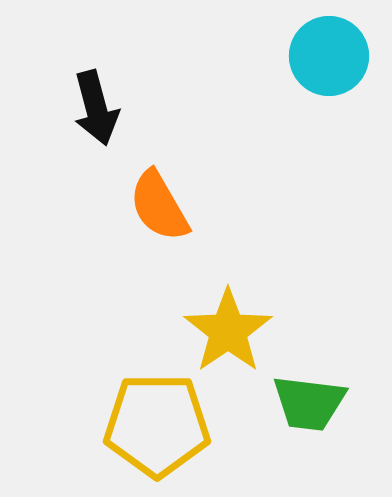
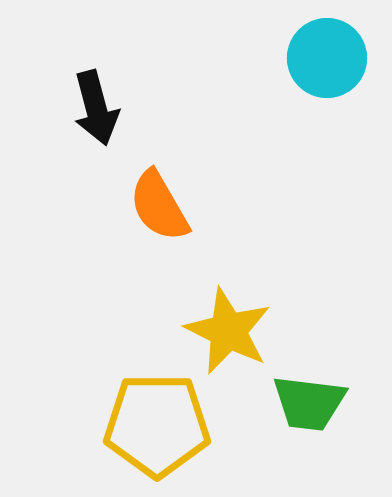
cyan circle: moved 2 px left, 2 px down
yellow star: rotated 12 degrees counterclockwise
